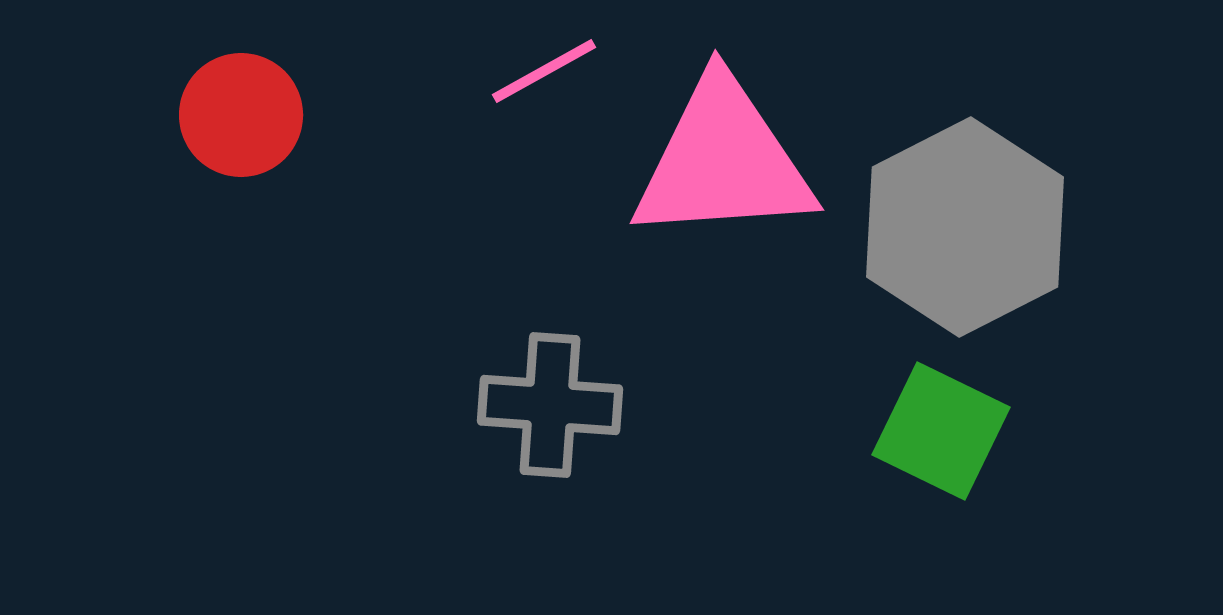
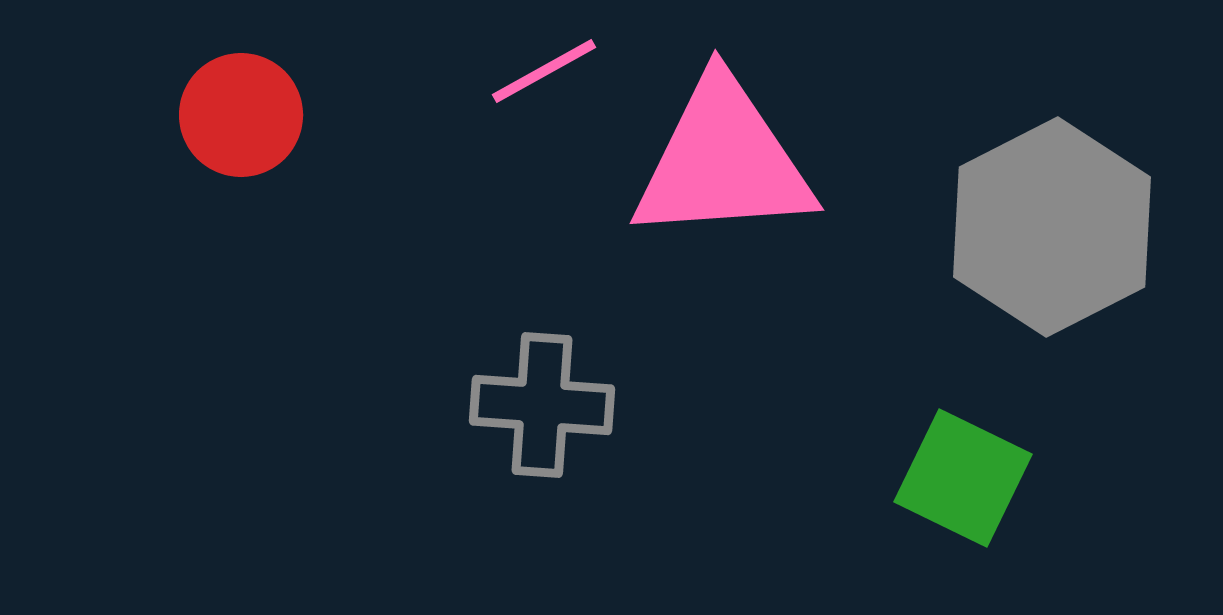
gray hexagon: moved 87 px right
gray cross: moved 8 px left
green square: moved 22 px right, 47 px down
